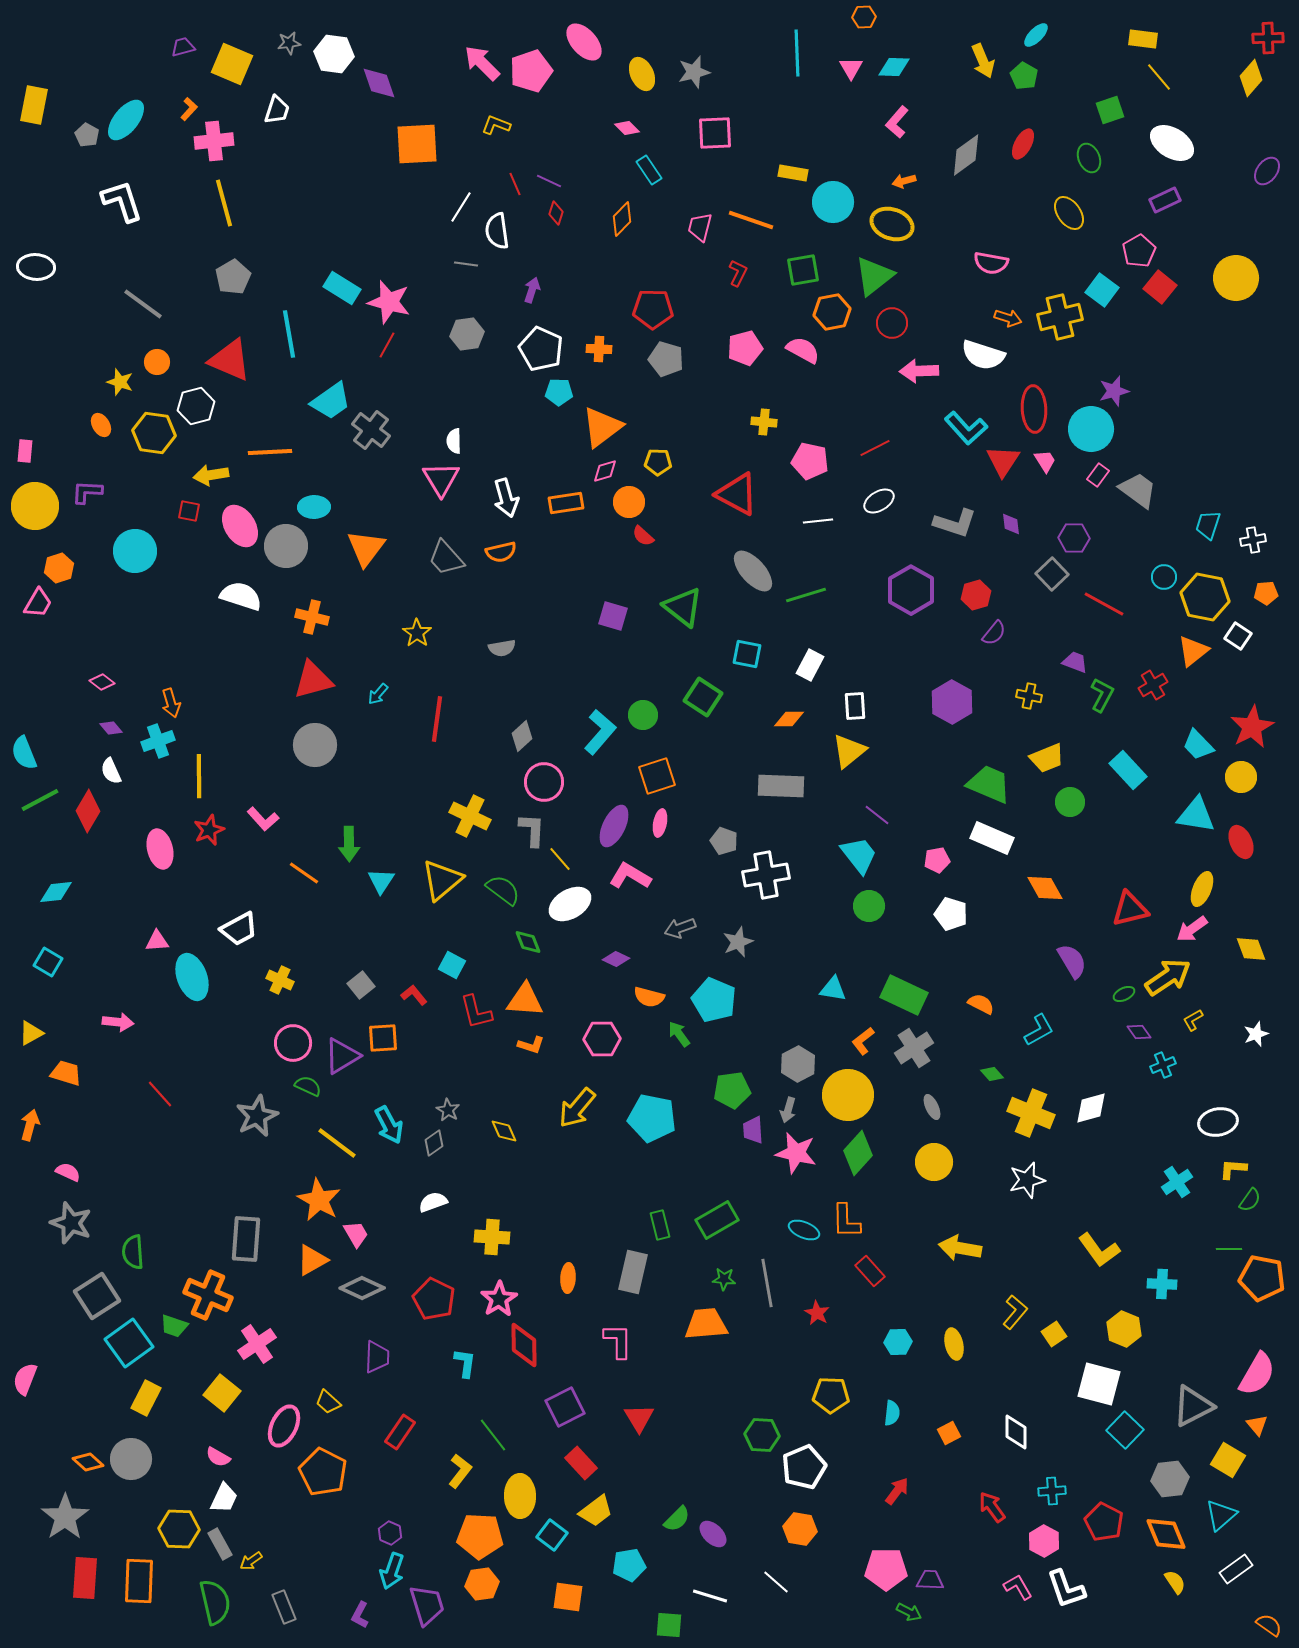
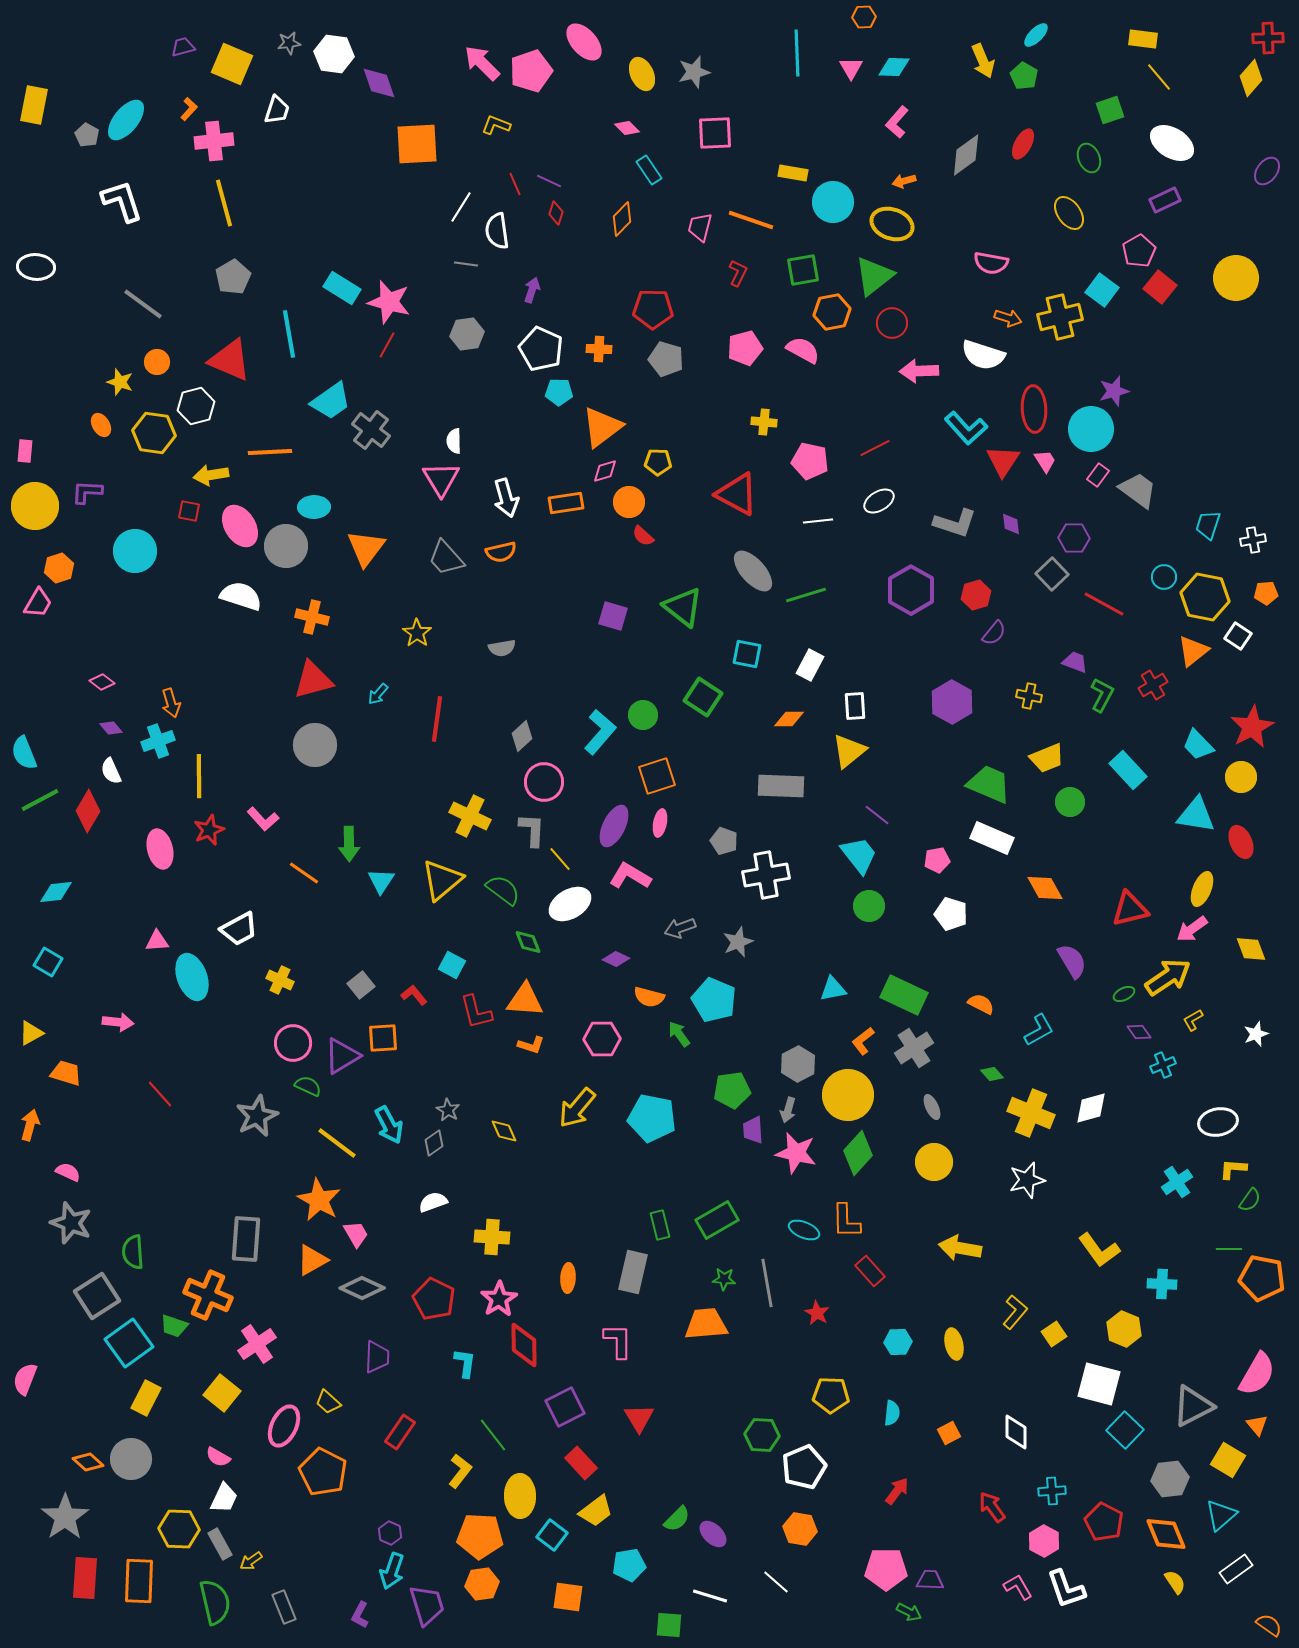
cyan triangle at (833, 989): rotated 20 degrees counterclockwise
